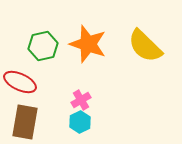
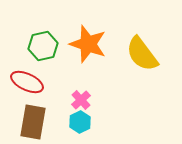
yellow semicircle: moved 3 px left, 8 px down; rotated 9 degrees clockwise
red ellipse: moved 7 px right
pink cross: rotated 12 degrees counterclockwise
brown rectangle: moved 8 px right
